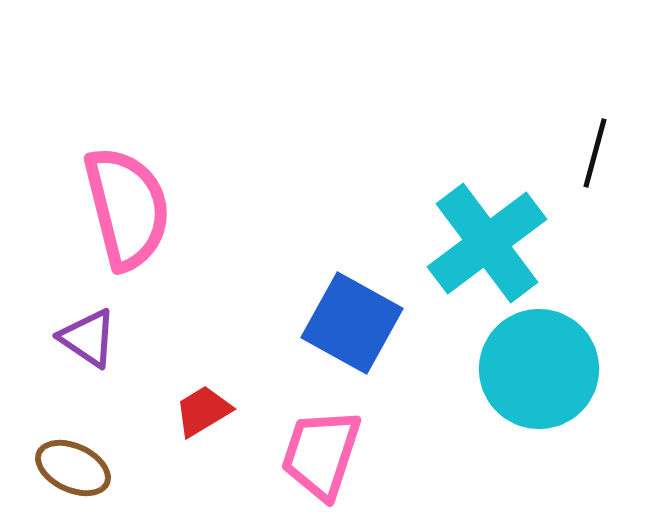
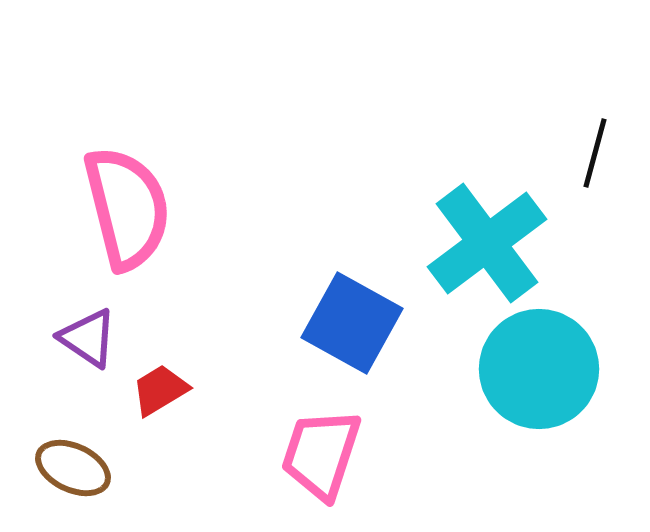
red trapezoid: moved 43 px left, 21 px up
